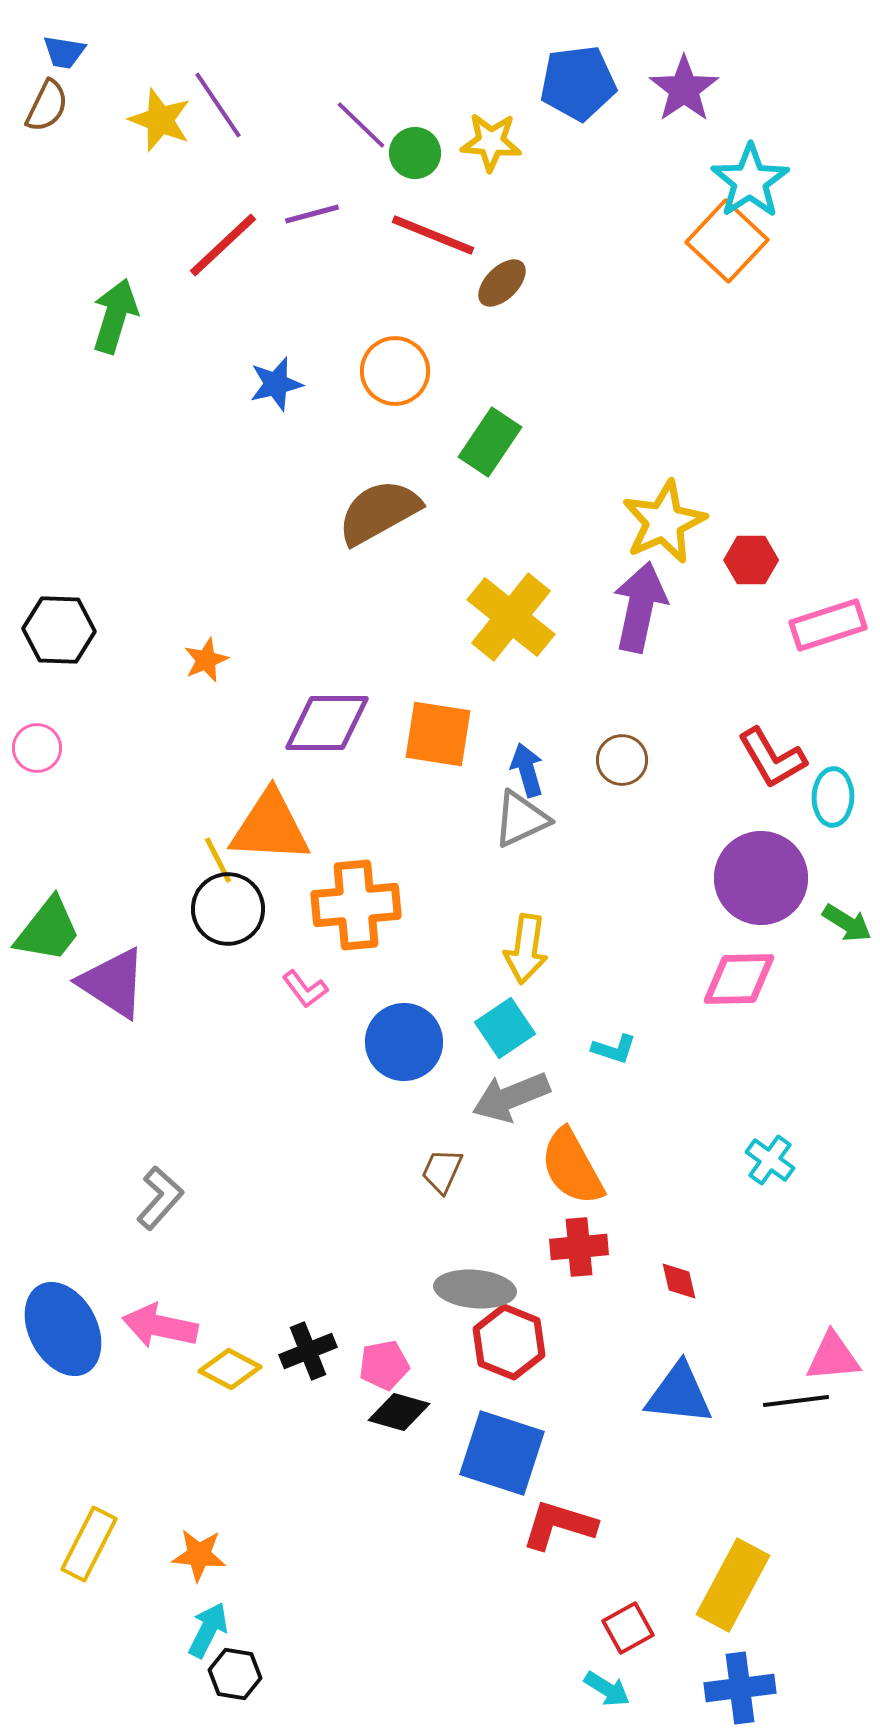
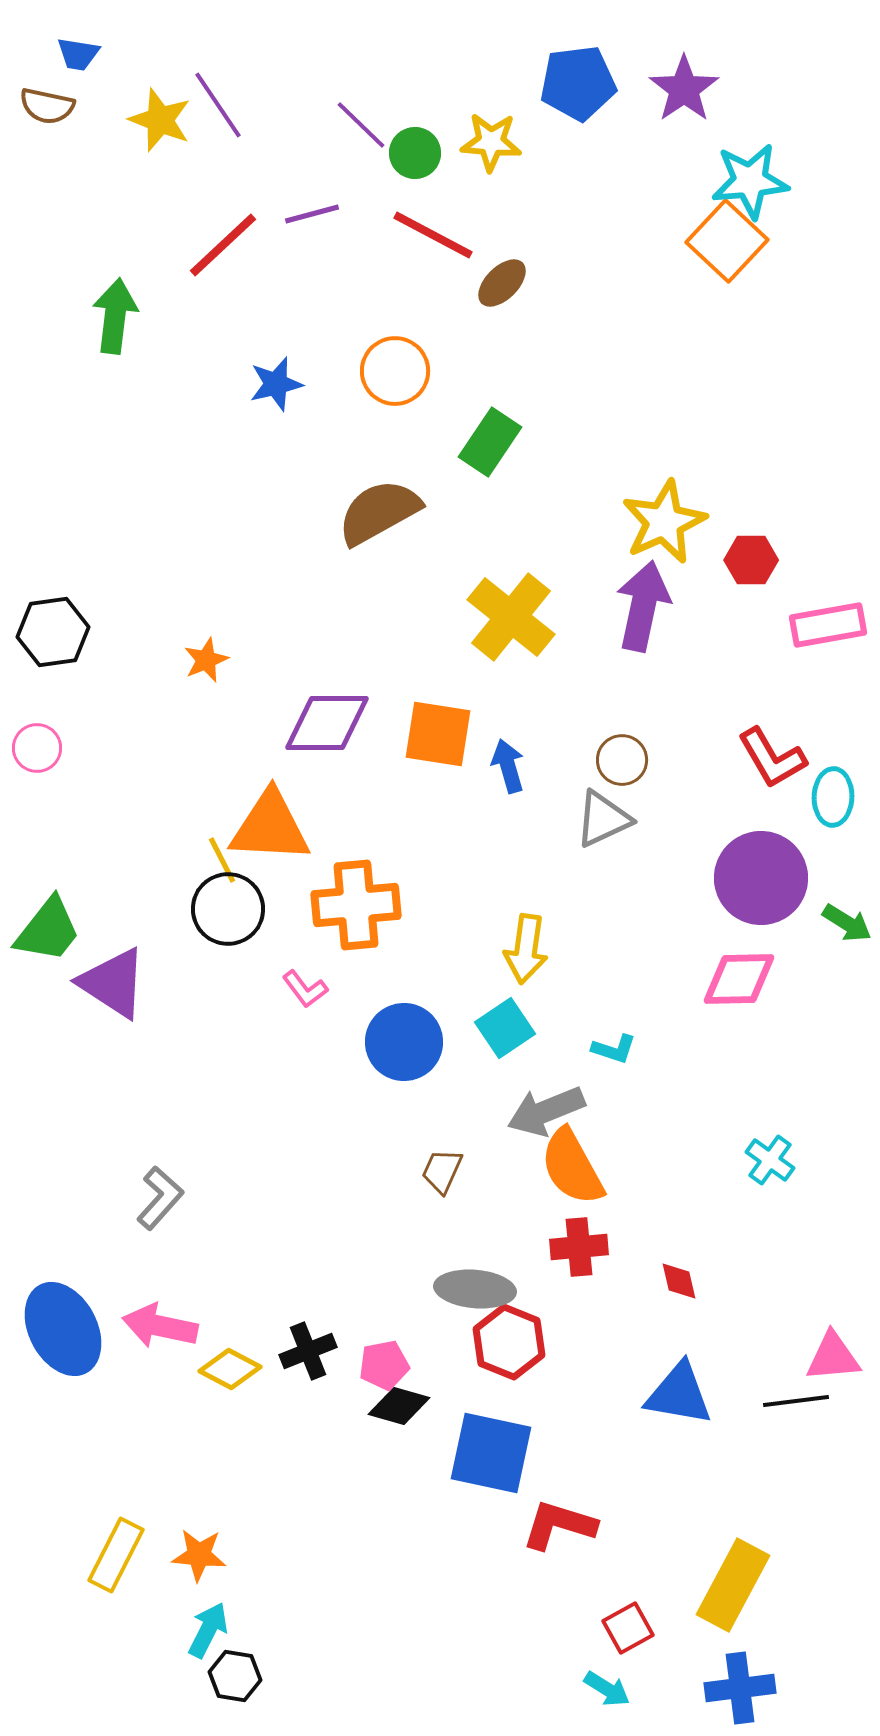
blue trapezoid at (64, 52): moved 14 px right, 2 px down
brown semicircle at (47, 106): rotated 76 degrees clockwise
cyan star at (750, 181): rotated 28 degrees clockwise
red line at (433, 235): rotated 6 degrees clockwise
green arrow at (115, 316): rotated 10 degrees counterclockwise
purple arrow at (640, 607): moved 3 px right, 1 px up
pink rectangle at (828, 625): rotated 8 degrees clockwise
black hexagon at (59, 630): moved 6 px left, 2 px down; rotated 10 degrees counterclockwise
blue arrow at (527, 770): moved 19 px left, 4 px up
gray triangle at (521, 819): moved 82 px right
yellow line at (218, 860): moved 4 px right
gray arrow at (511, 1097): moved 35 px right, 14 px down
blue triangle at (679, 1394): rotated 4 degrees clockwise
black diamond at (399, 1412): moved 6 px up
blue square at (502, 1453): moved 11 px left; rotated 6 degrees counterclockwise
yellow rectangle at (89, 1544): moved 27 px right, 11 px down
black hexagon at (235, 1674): moved 2 px down
